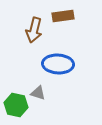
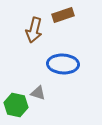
brown rectangle: moved 1 px up; rotated 10 degrees counterclockwise
blue ellipse: moved 5 px right
